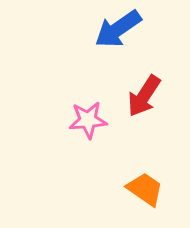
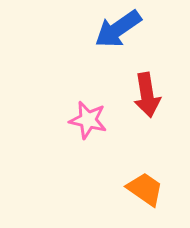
red arrow: moved 3 px right, 1 px up; rotated 42 degrees counterclockwise
pink star: rotated 18 degrees clockwise
